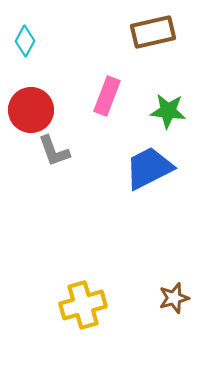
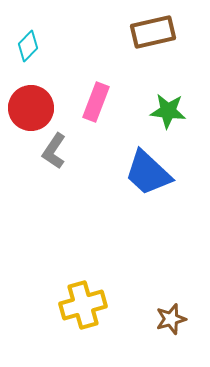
cyan diamond: moved 3 px right, 5 px down; rotated 16 degrees clockwise
pink rectangle: moved 11 px left, 6 px down
red circle: moved 2 px up
gray L-shape: rotated 54 degrees clockwise
blue trapezoid: moved 1 px left, 5 px down; rotated 110 degrees counterclockwise
brown star: moved 3 px left, 21 px down
